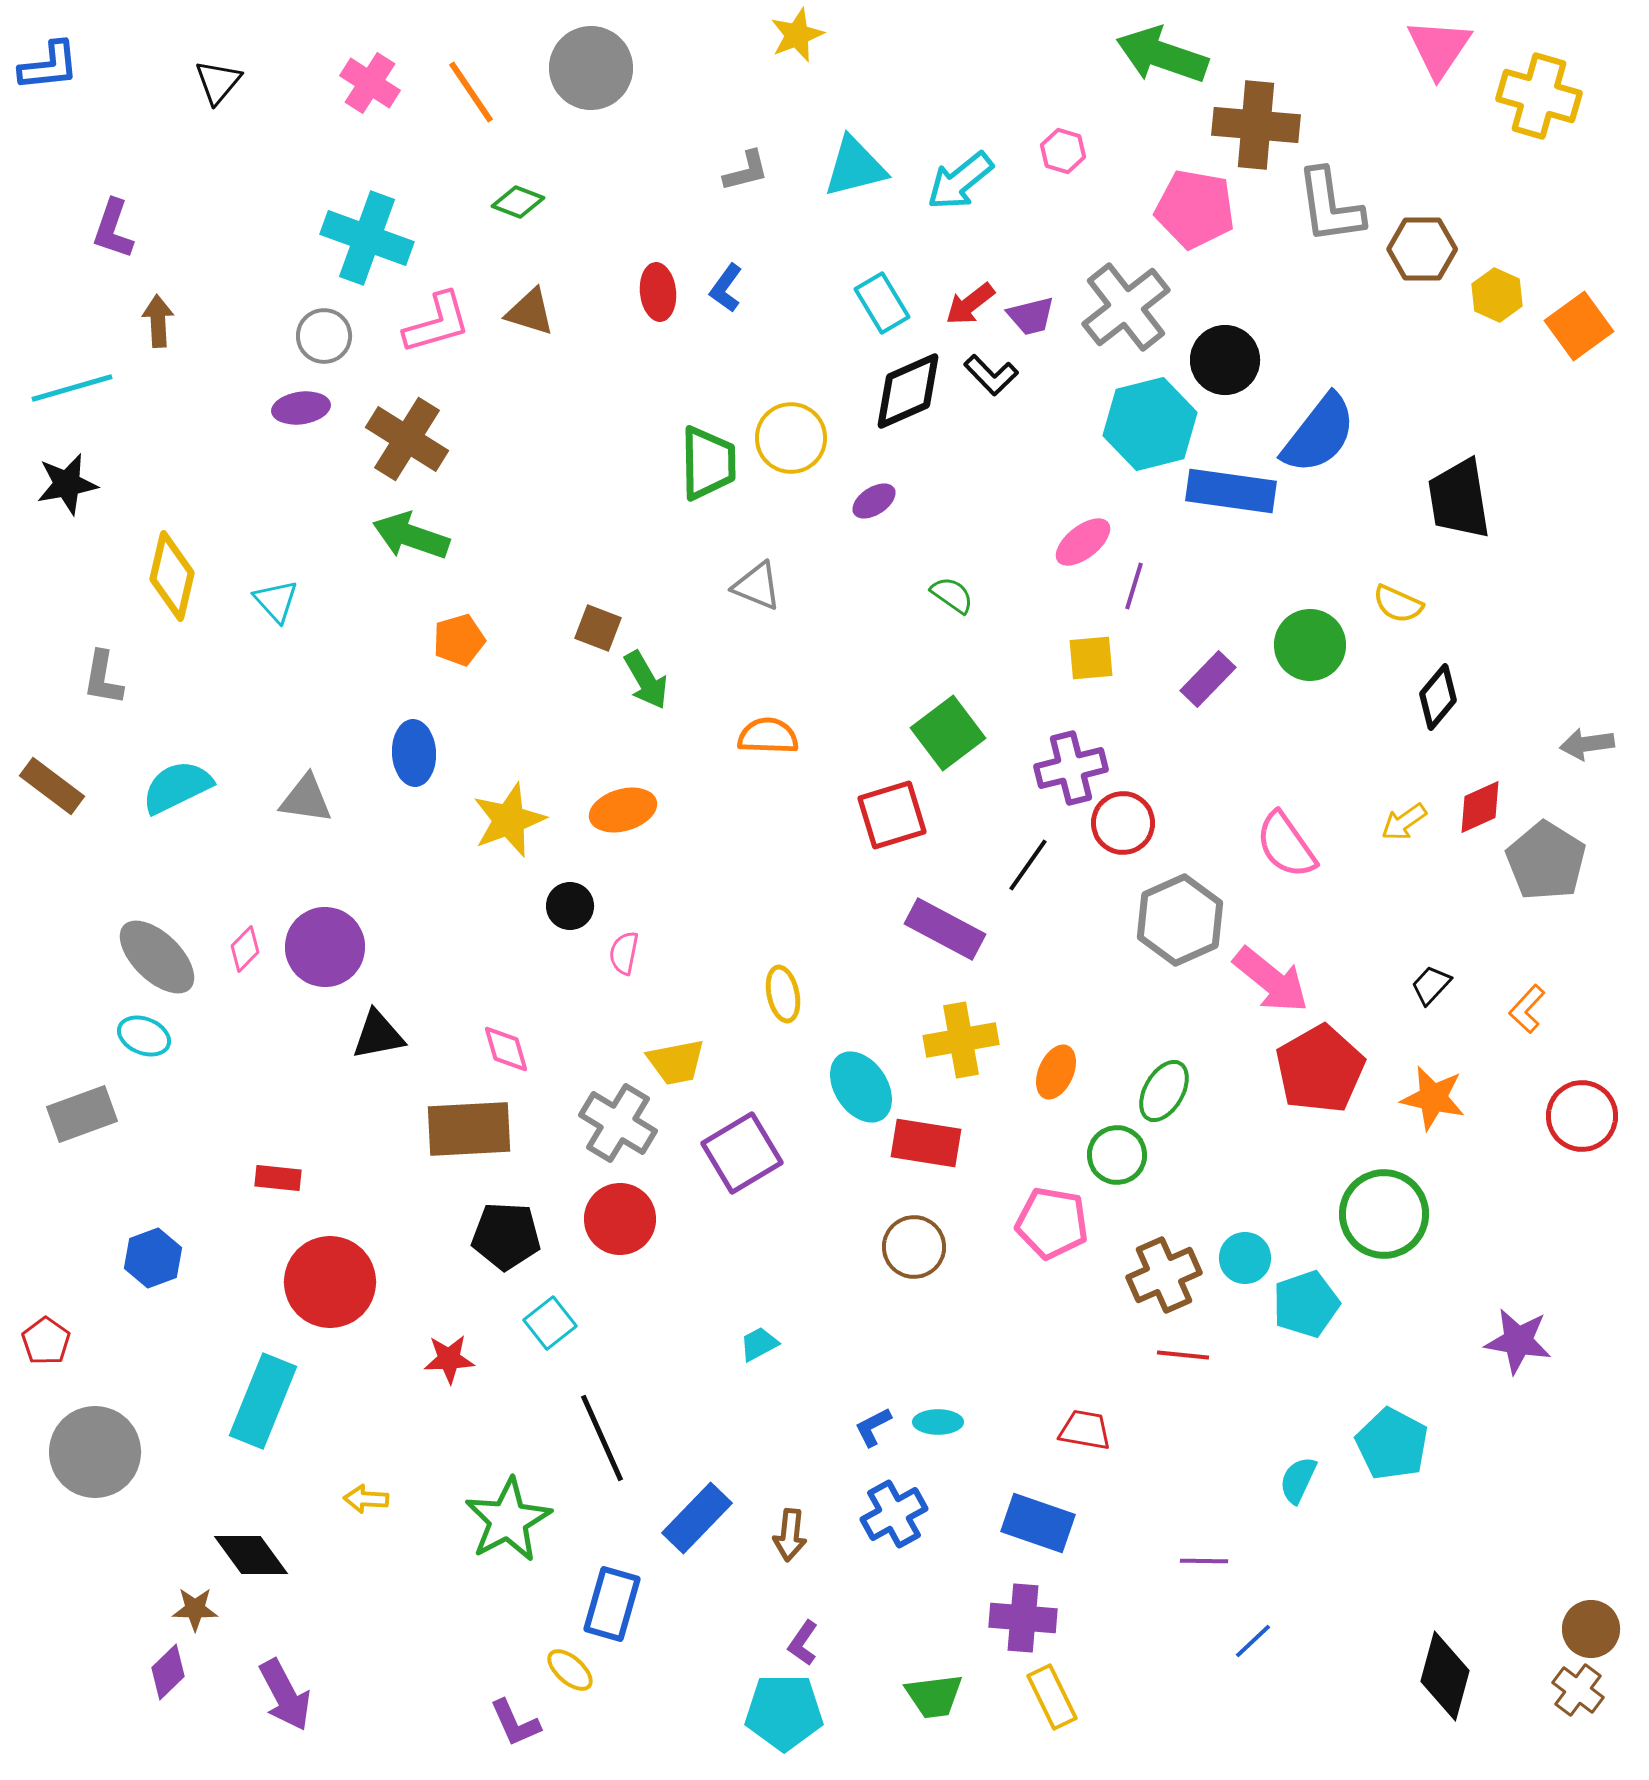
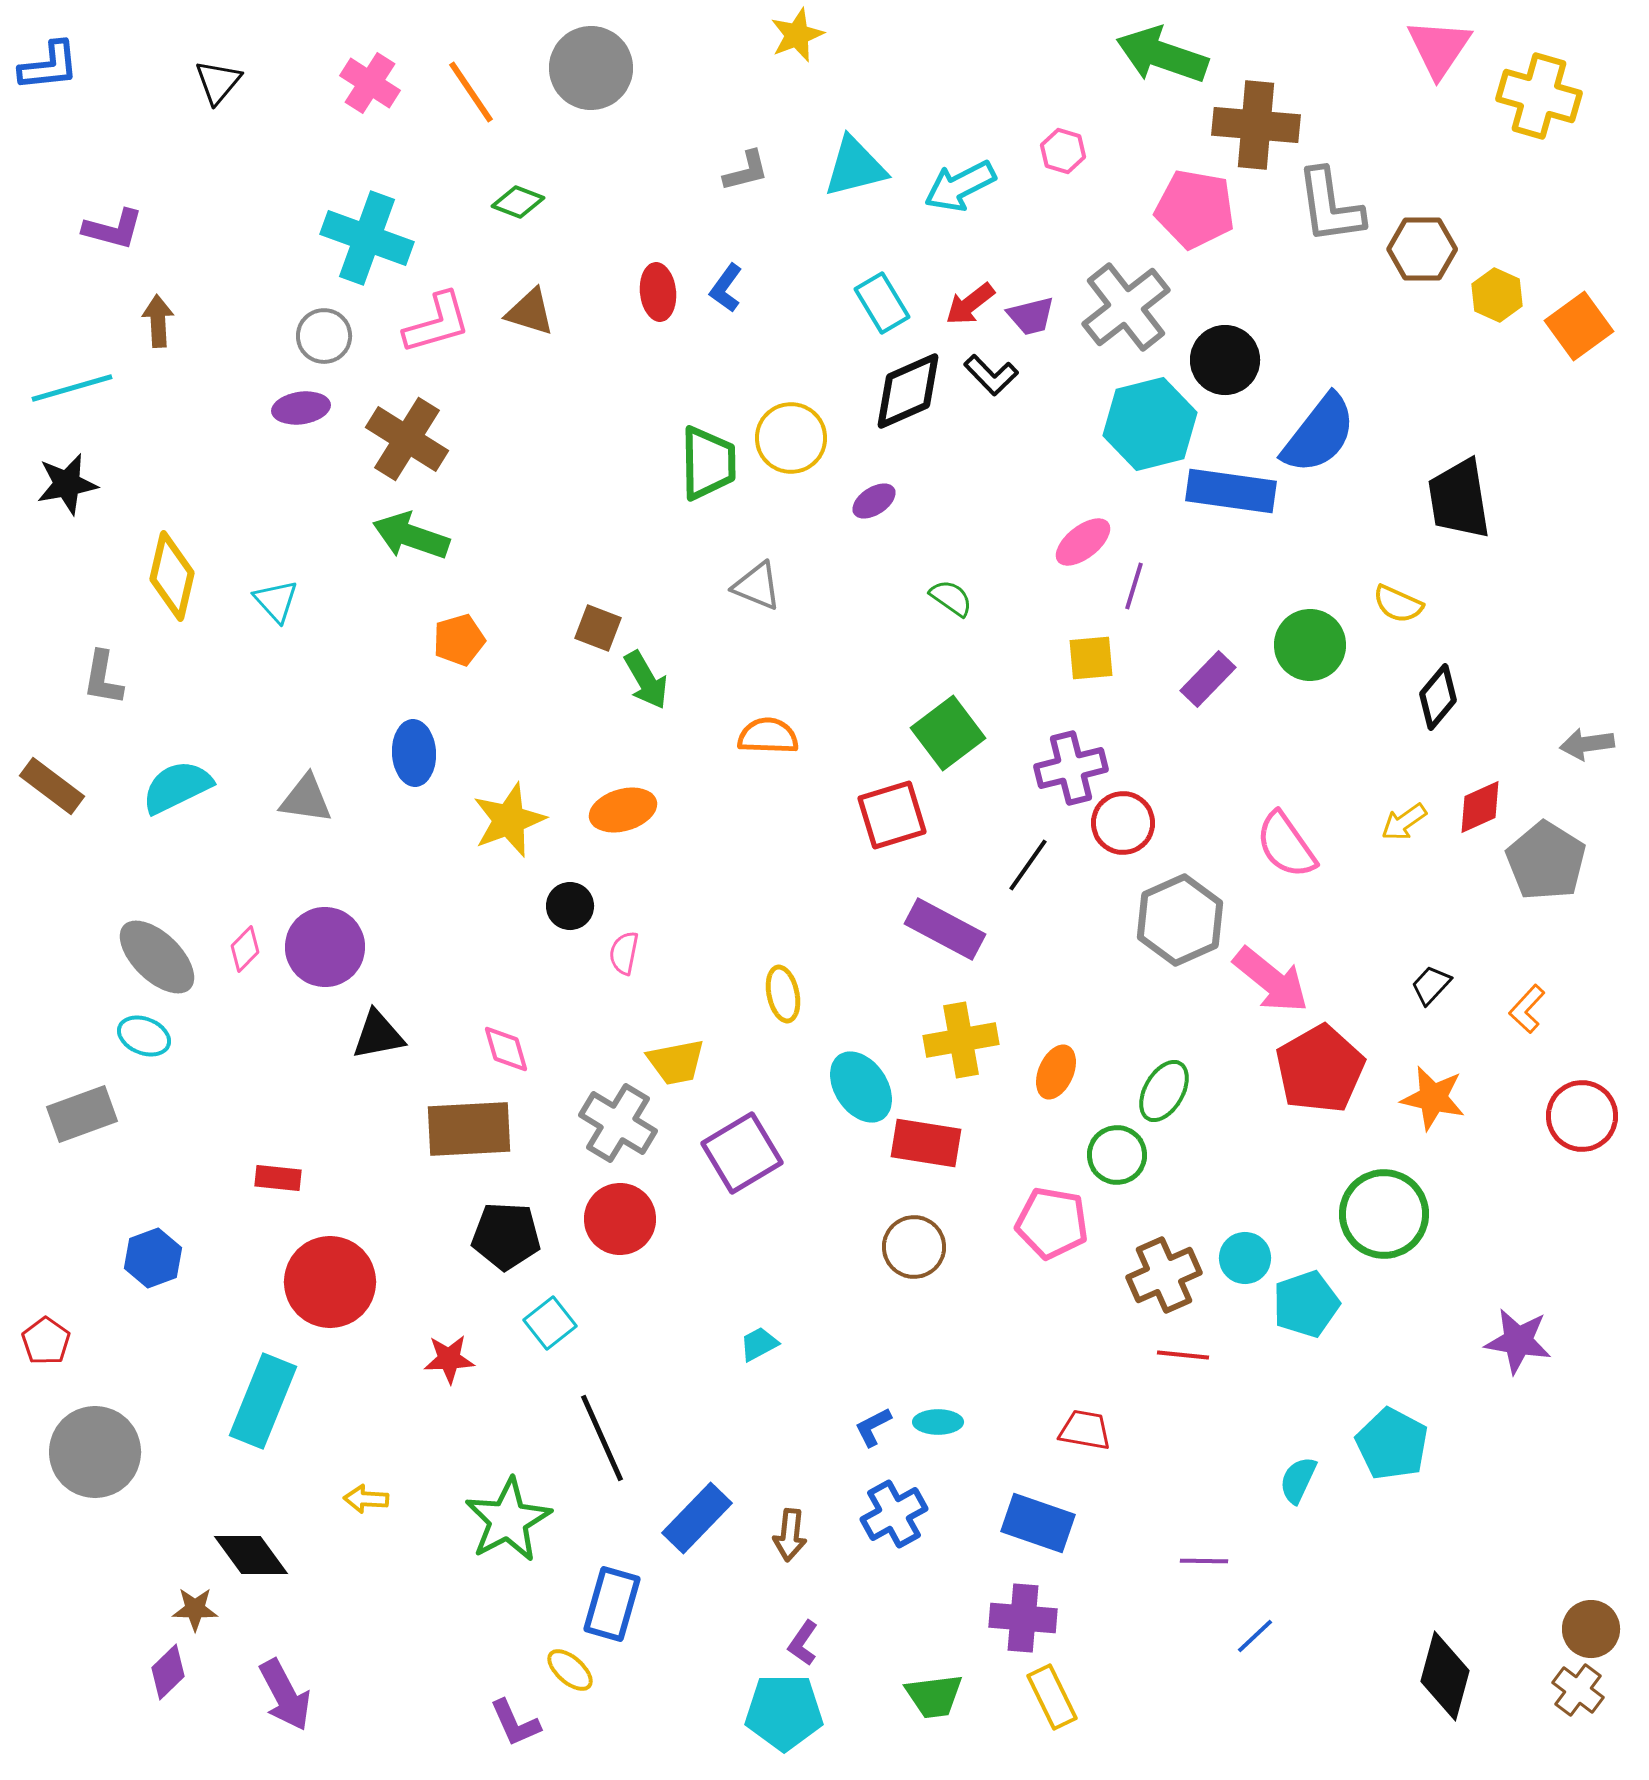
cyan arrow at (960, 181): moved 5 px down; rotated 12 degrees clockwise
purple L-shape at (113, 229): rotated 94 degrees counterclockwise
green semicircle at (952, 595): moved 1 px left, 3 px down
blue line at (1253, 1641): moved 2 px right, 5 px up
